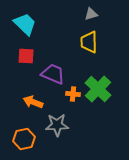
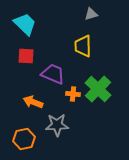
yellow trapezoid: moved 6 px left, 4 px down
